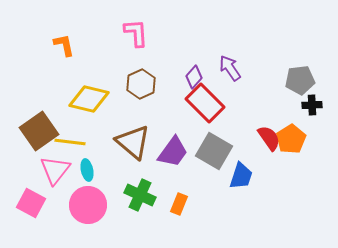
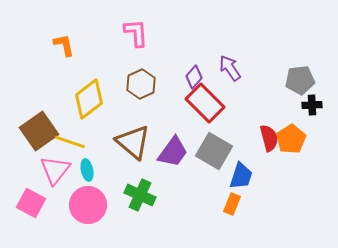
yellow diamond: rotated 51 degrees counterclockwise
red semicircle: rotated 20 degrees clockwise
yellow line: rotated 12 degrees clockwise
orange rectangle: moved 53 px right
